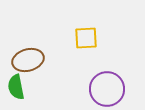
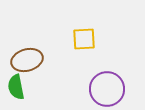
yellow square: moved 2 px left, 1 px down
brown ellipse: moved 1 px left
